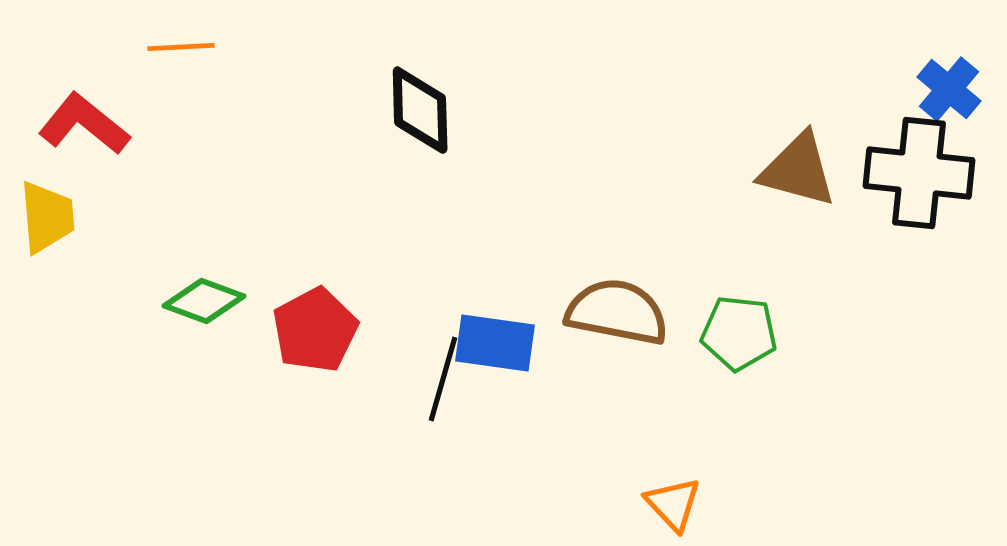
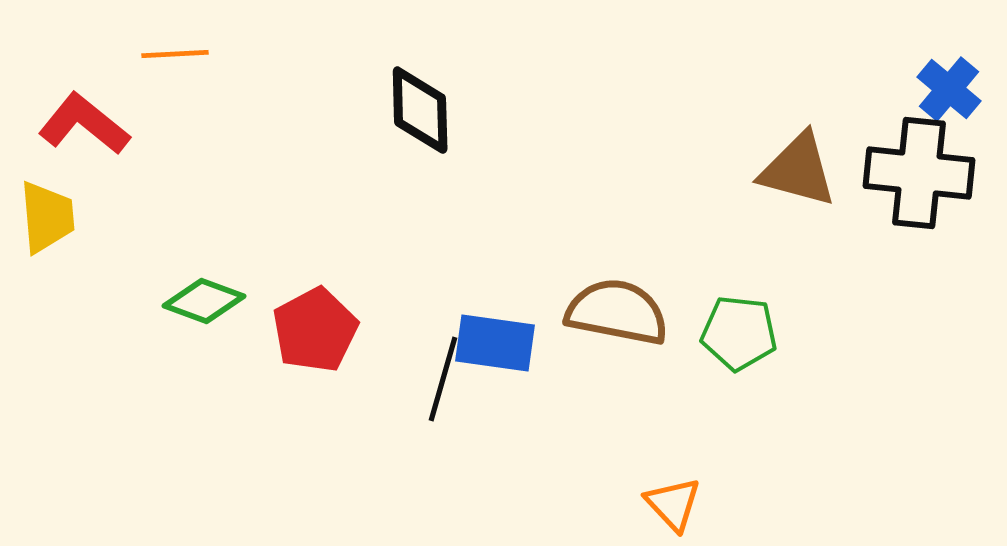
orange line: moved 6 px left, 7 px down
